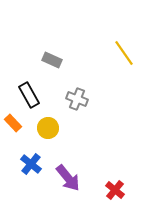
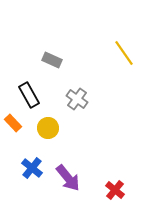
gray cross: rotated 15 degrees clockwise
blue cross: moved 1 px right, 4 px down
